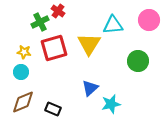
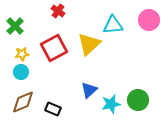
green cross: moved 25 px left, 4 px down; rotated 18 degrees counterclockwise
yellow triangle: rotated 15 degrees clockwise
red square: rotated 12 degrees counterclockwise
yellow star: moved 2 px left, 2 px down; rotated 16 degrees counterclockwise
green circle: moved 39 px down
blue triangle: moved 1 px left, 2 px down
